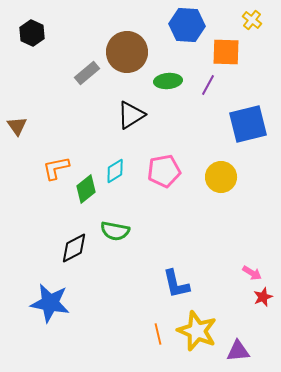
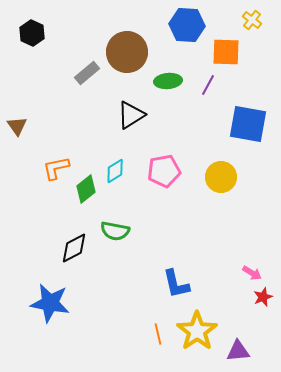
blue square: rotated 24 degrees clockwise
yellow star: rotated 15 degrees clockwise
